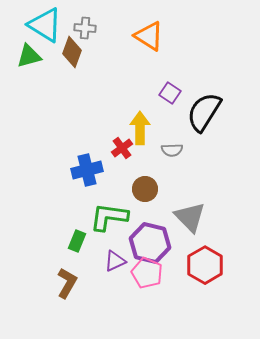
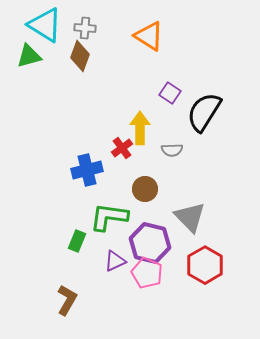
brown diamond: moved 8 px right, 4 px down
brown L-shape: moved 17 px down
